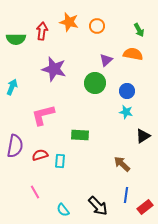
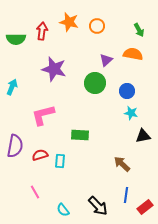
cyan star: moved 5 px right, 1 px down
black triangle: rotated 21 degrees clockwise
